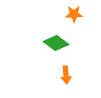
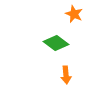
orange star: rotated 24 degrees clockwise
